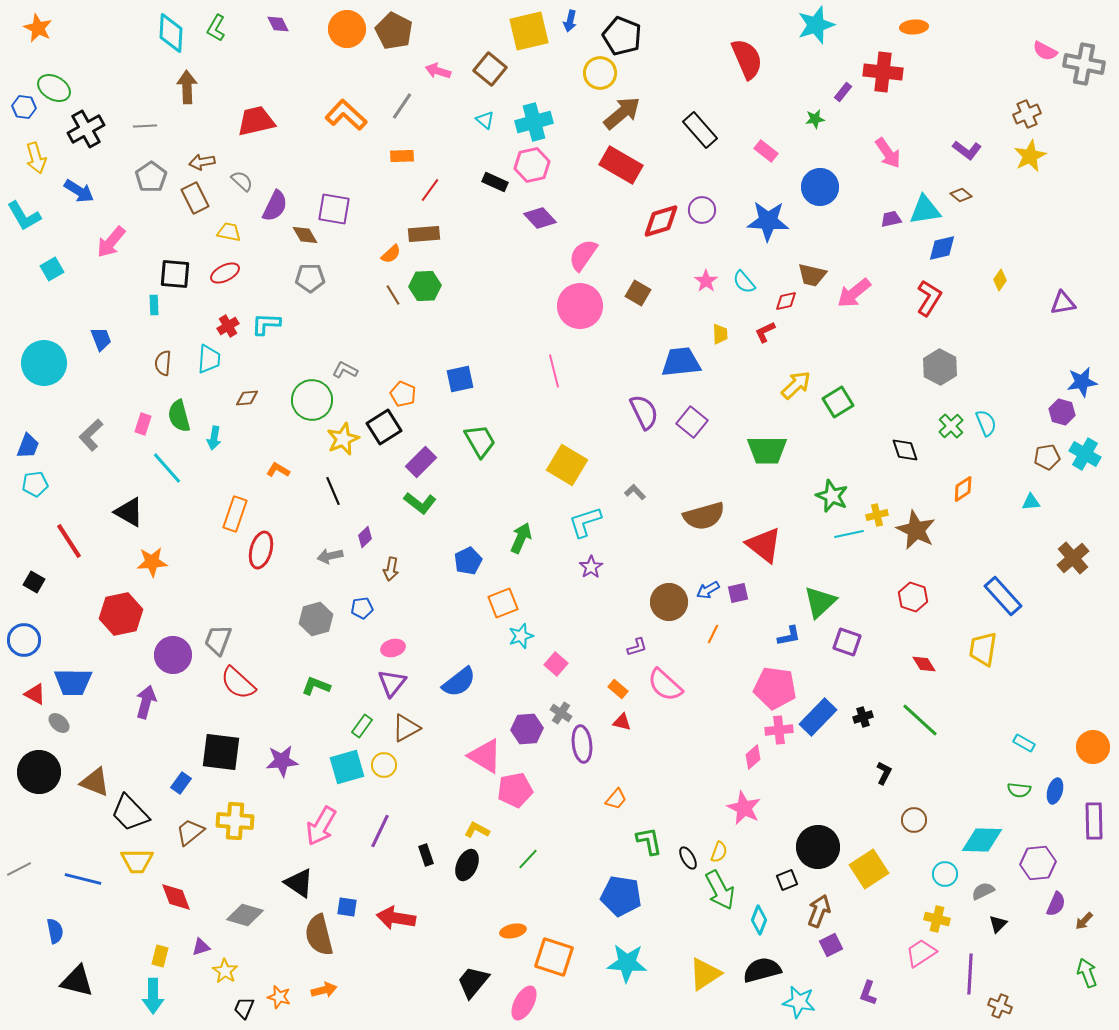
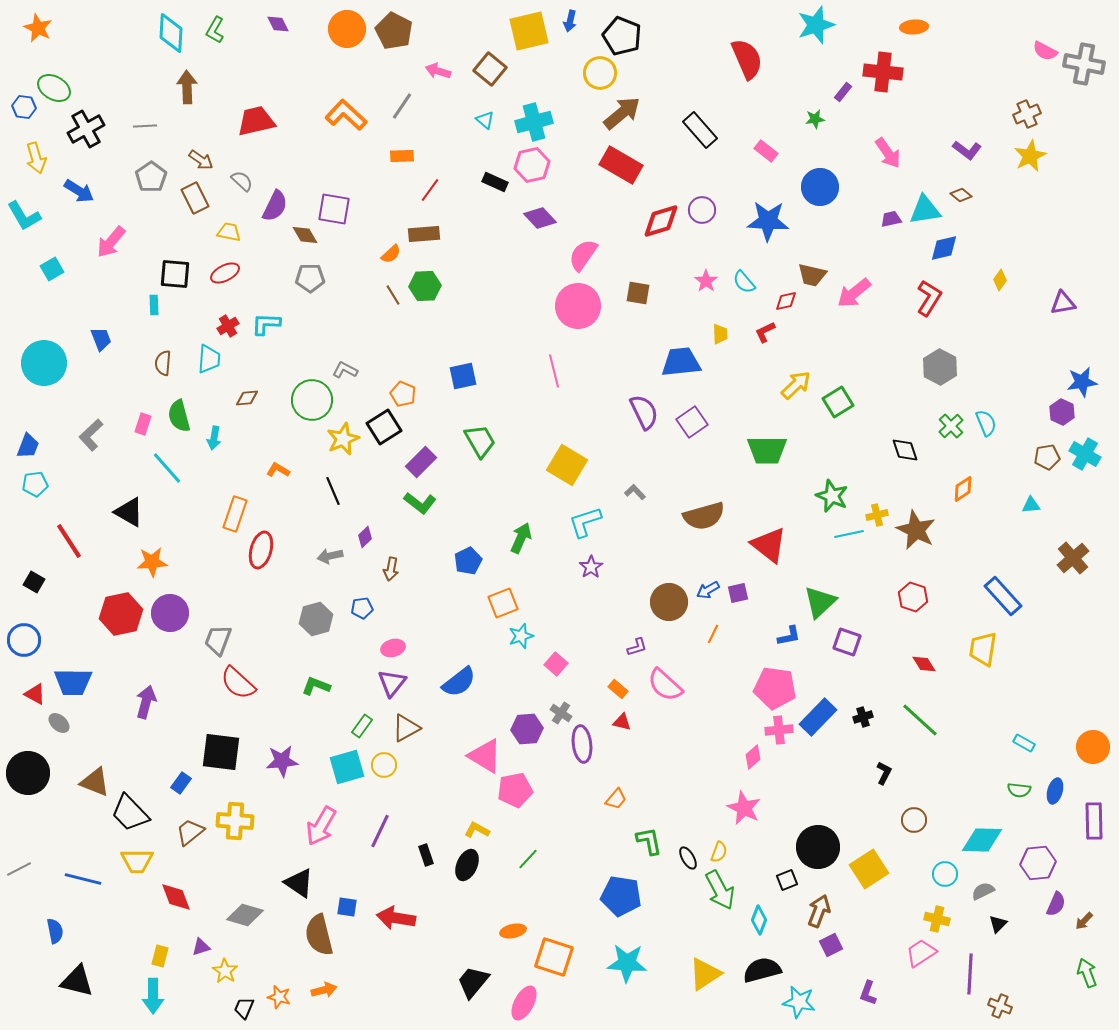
green L-shape at (216, 28): moved 1 px left, 2 px down
brown arrow at (202, 162): moved 1 px left, 2 px up; rotated 135 degrees counterclockwise
blue diamond at (942, 248): moved 2 px right
brown square at (638, 293): rotated 20 degrees counterclockwise
pink circle at (580, 306): moved 2 px left
blue square at (460, 379): moved 3 px right, 3 px up
purple hexagon at (1062, 412): rotated 10 degrees clockwise
purple square at (692, 422): rotated 16 degrees clockwise
cyan triangle at (1031, 502): moved 3 px down
red triangle at (764, 545): moved 5 px right
purple circle at (173, 655): moved 3 px left, 42 px up
black circle at (39, 772): moved 11 px left, 1 px down
